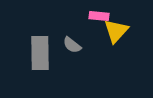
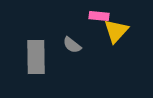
gray rectangle: moved 4 px left, 4 px down
